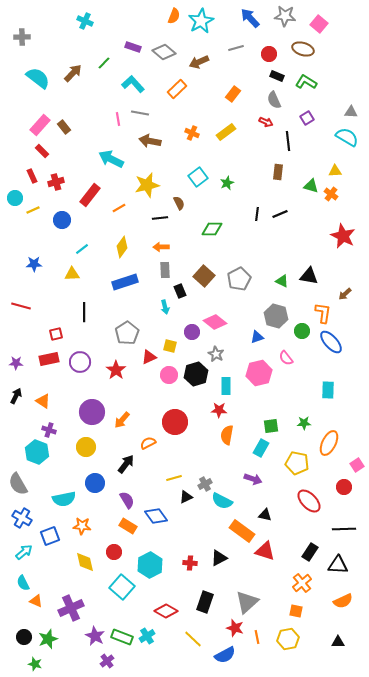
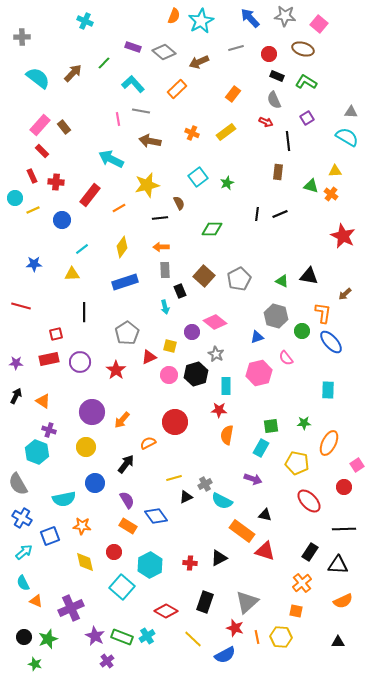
gray line at (140, 113): moved 1 px right, 2 px up
red cross at (56, 182): rotated 21 degrees clockwise
yellow hexagon at (288, 639): moved 7 px left, 2 px up; rotated 15 degrees clockwise
